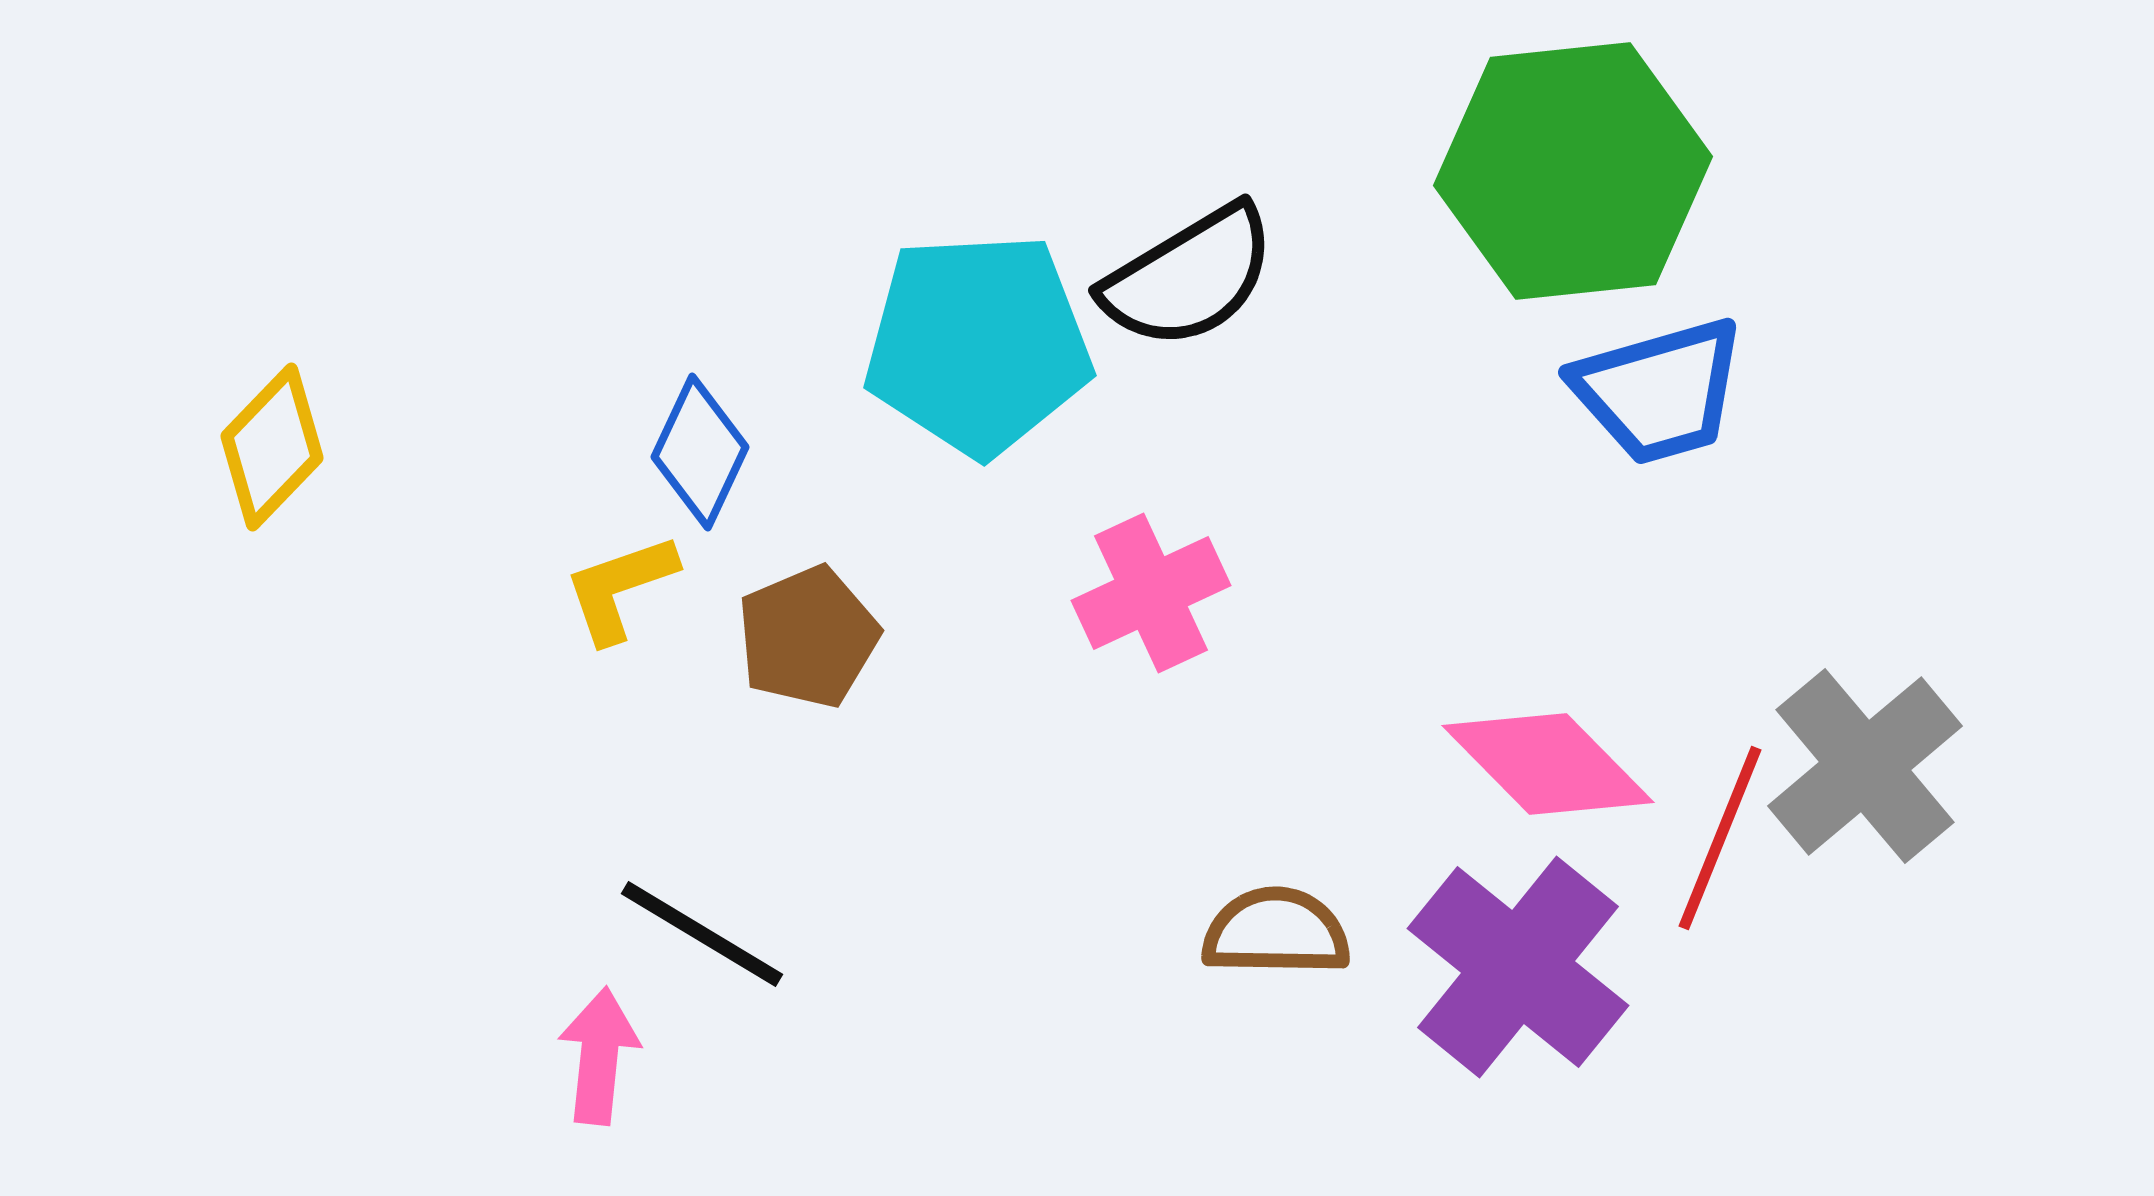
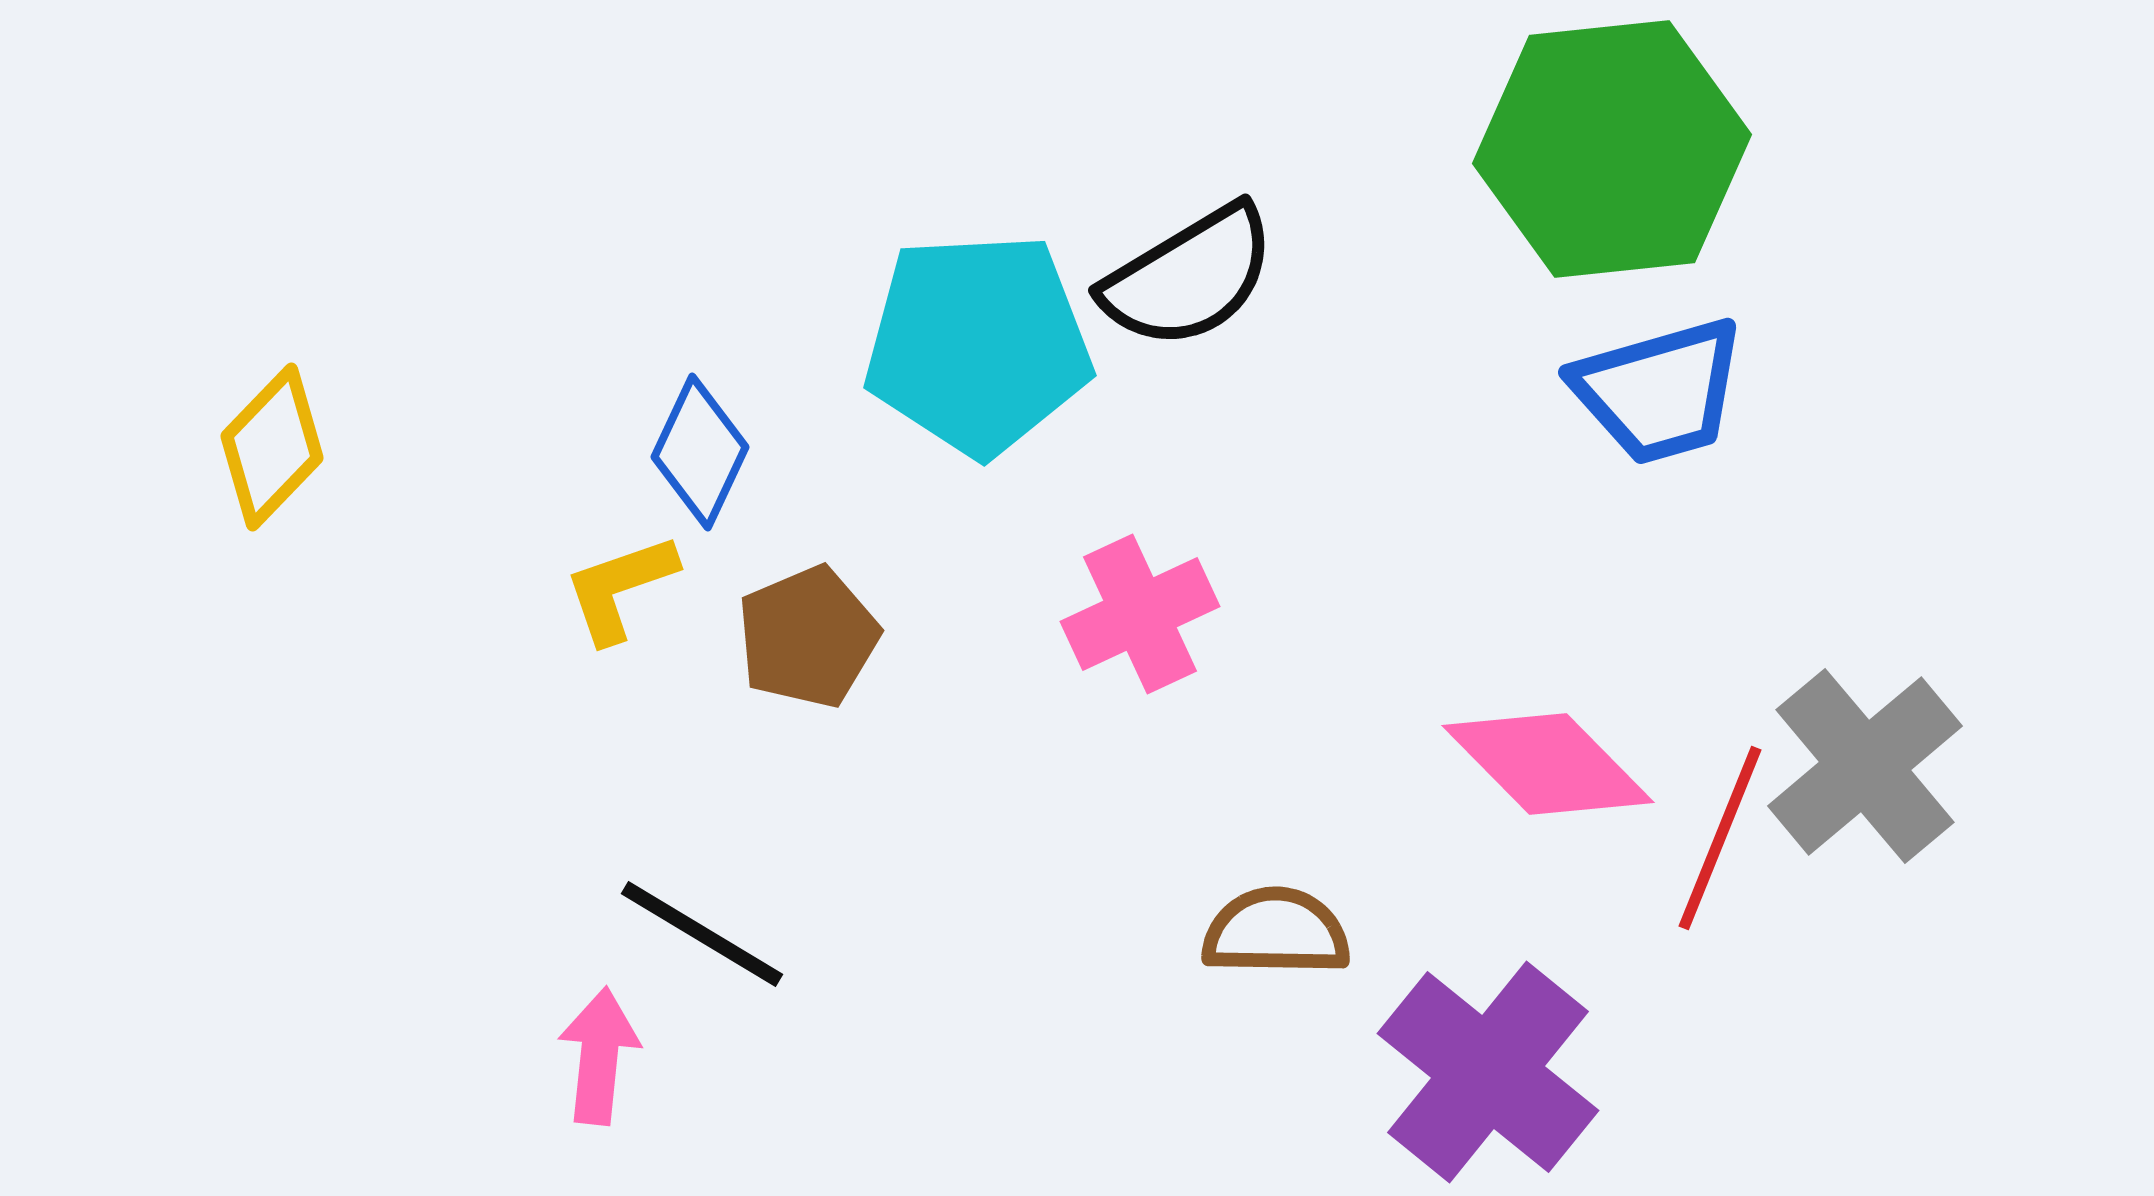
green hexagon: moved 39 px right, 22 px up
pink cross: moved 11 px left, 21 px down
purple cross: moved 30 px left, 105 px down
